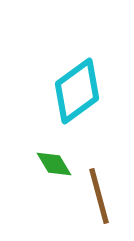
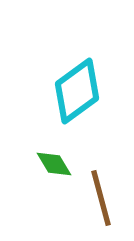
brown line: moved 2 px right, 2 px down
